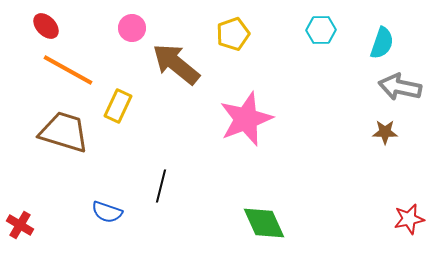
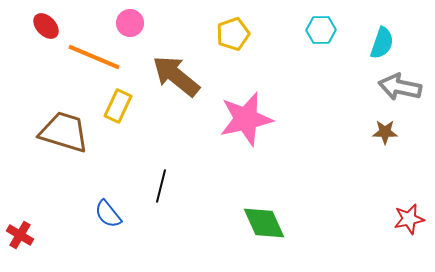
pink circle: moved 2 px left, 5 px up
brown arrow: moved 12 px down
orange line: moved 26 px right, 13 px up; rotated 6 degrees counterclockwise
pink star: rotated 8 degrees clockwise
blue semicircle: moved 1 px right, 2 px down; rotated 32 degrees clockwise
red cross: moved 10 px down
